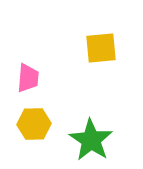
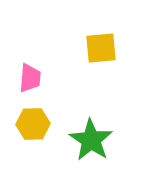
pink trapezoid: moved 2 px right
yellow hexagon: moved 1 px left
